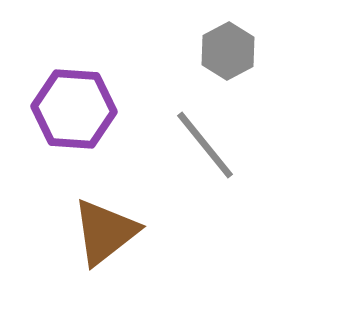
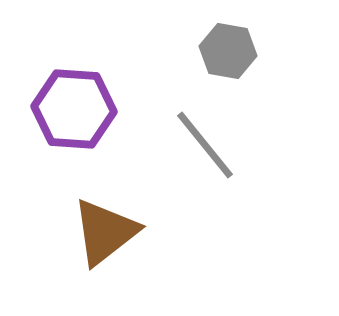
gray hexagon: rotated 22 degrees counterclockwise
